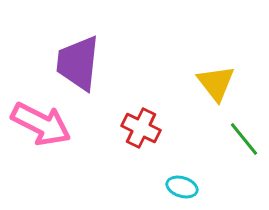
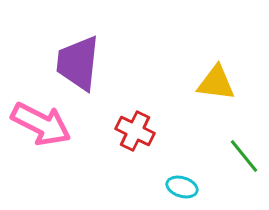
yellow triangle: rotated 45 degrees counterclockwise
red cross: moved 6 px left, 3 px down
green line: moved 17 px down
